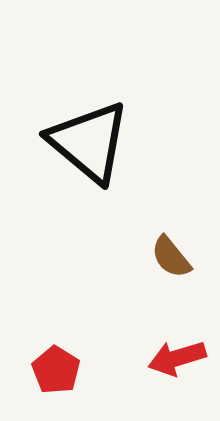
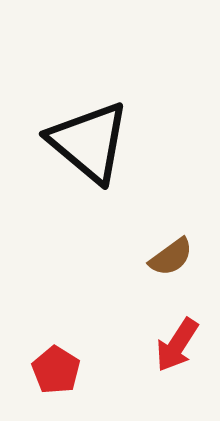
brown semicircle: rotated 87 degrees counterclockwise
red arrow: moved 13 px up; rotated 40 degrees counterclockwise
